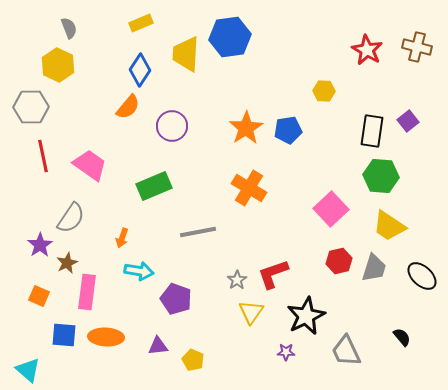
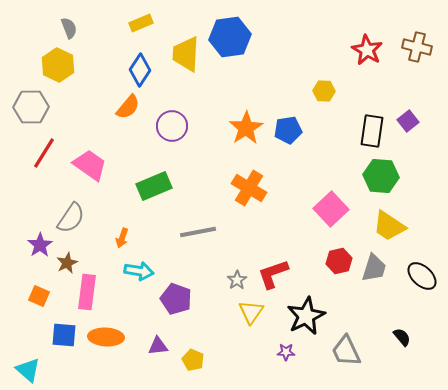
red line at (43, 156): moved 1 px right, 3 px up; rotated 44 degrees clockwise
